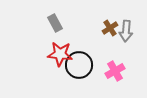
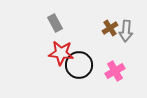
red star: moved 1 px right, 1 px up
